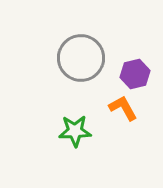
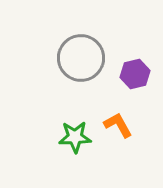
orange L-shape: moved 5 px left, 17 px down
green star: moved 6 px down
